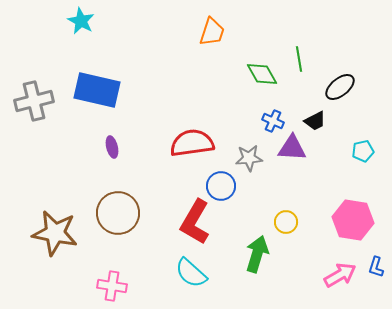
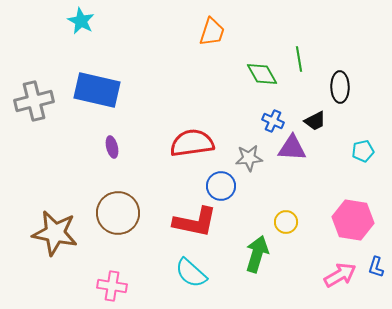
black ellipse: rotated 52 degrees counterclockwise
red L-shape: rotated 108 degrees counterclockwise
